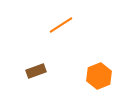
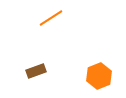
orange line: moved 10 px left, 7 px up
